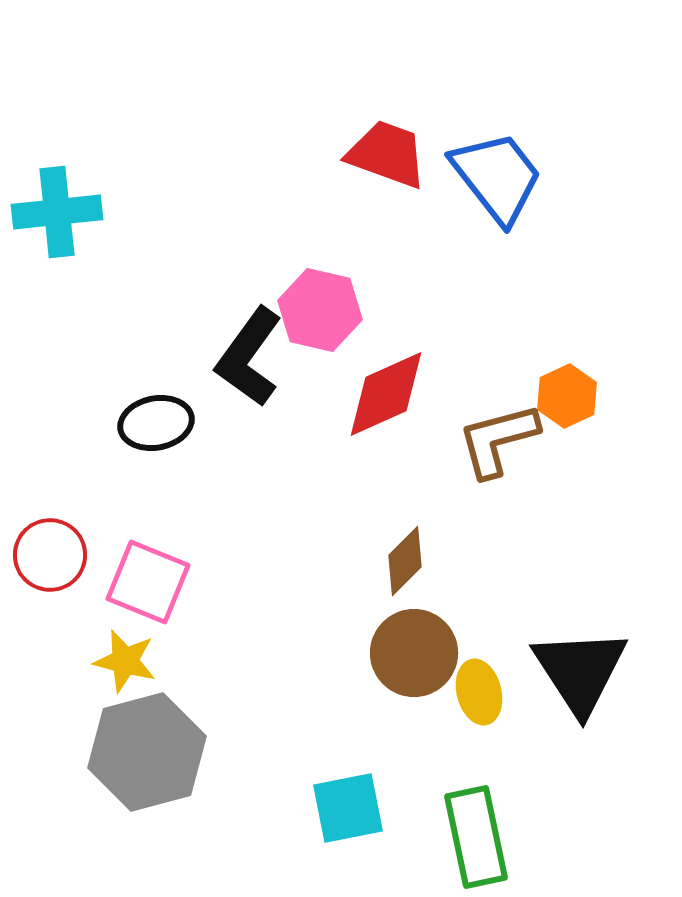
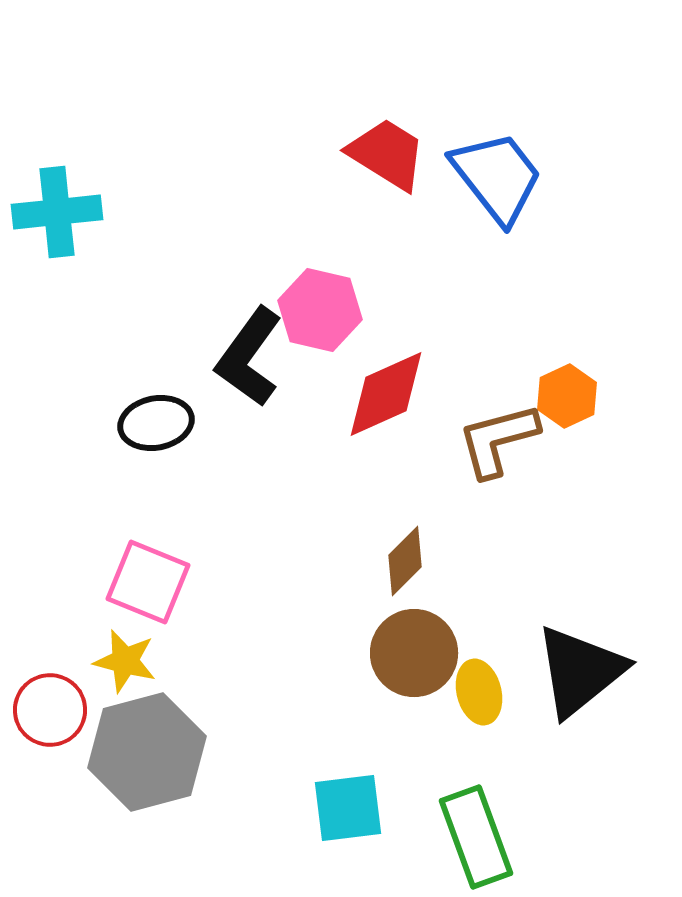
red trapezoid: rotated 12 degrees clockwise
red circle: moved 155 px down
black triangle: rotated 24 degrees clockwise
cyan square: rotated 4 degrees clockwise
green rectangle: rotated 8 degrees counterclockwise
